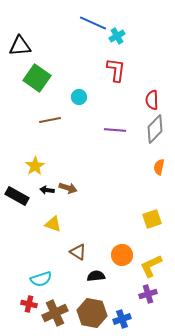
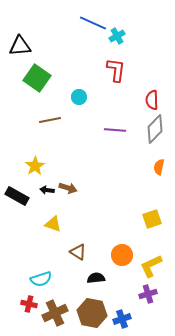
black semicircle: moved 2 px down
